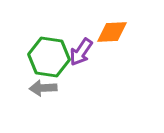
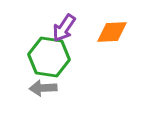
purple arrow: moved 17 px left, 24 px up
